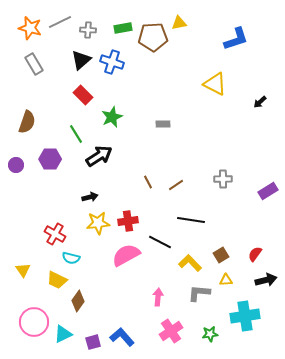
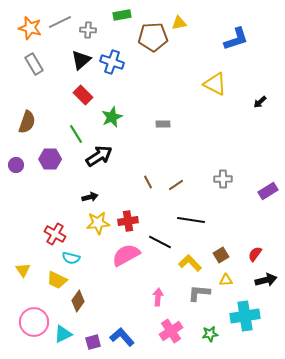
green rectangle at (123, 28): moved 1 px left, 13 px up
